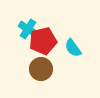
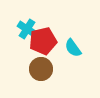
cyan cross: moved 1 px left
